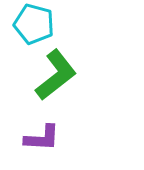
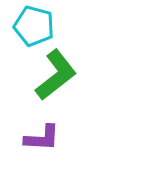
cyan pentagon: moved 2 px down
